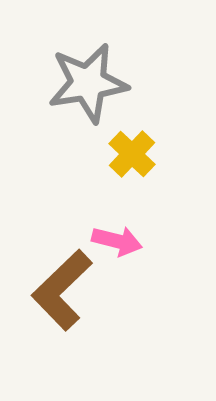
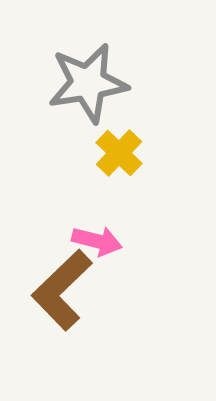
yellow cross: moved 13 px left, 1 px up
pink arrow: moved 20 px left
